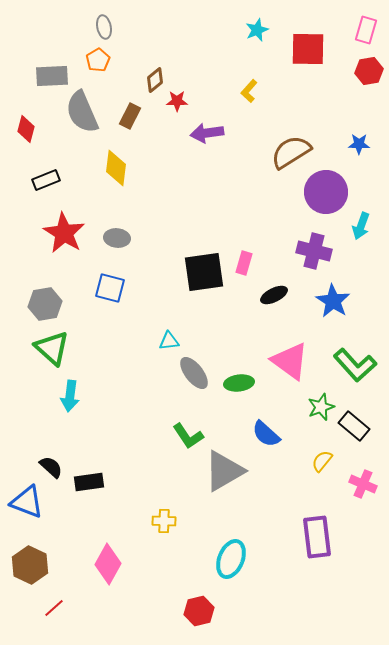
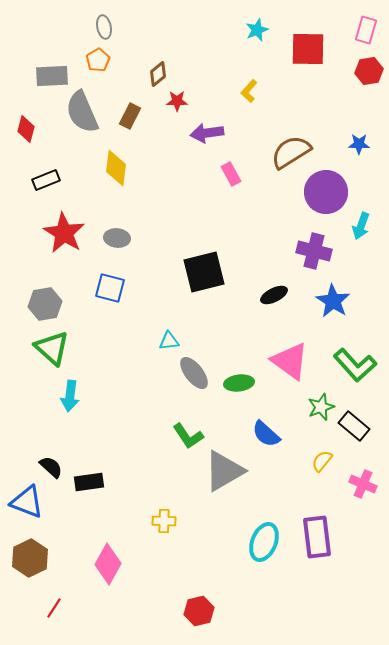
brown diamond at (155, 80): moved 3 px right, 6 px up
pink rectangle at (244, 263): moved 13 px left, 89 px up; rotated 45 degrees counterclockwise
black square at (204, 272): rotated 6 degrees counterclockwise
cyan ellipse at (231, 559): moved 33 px right, 17 px up
brown hexagon at (30, 565): moved 7 px up; rotated 9 degrees clockwise
red line at (54, 608): rotated 15 degrees counterclockwise
